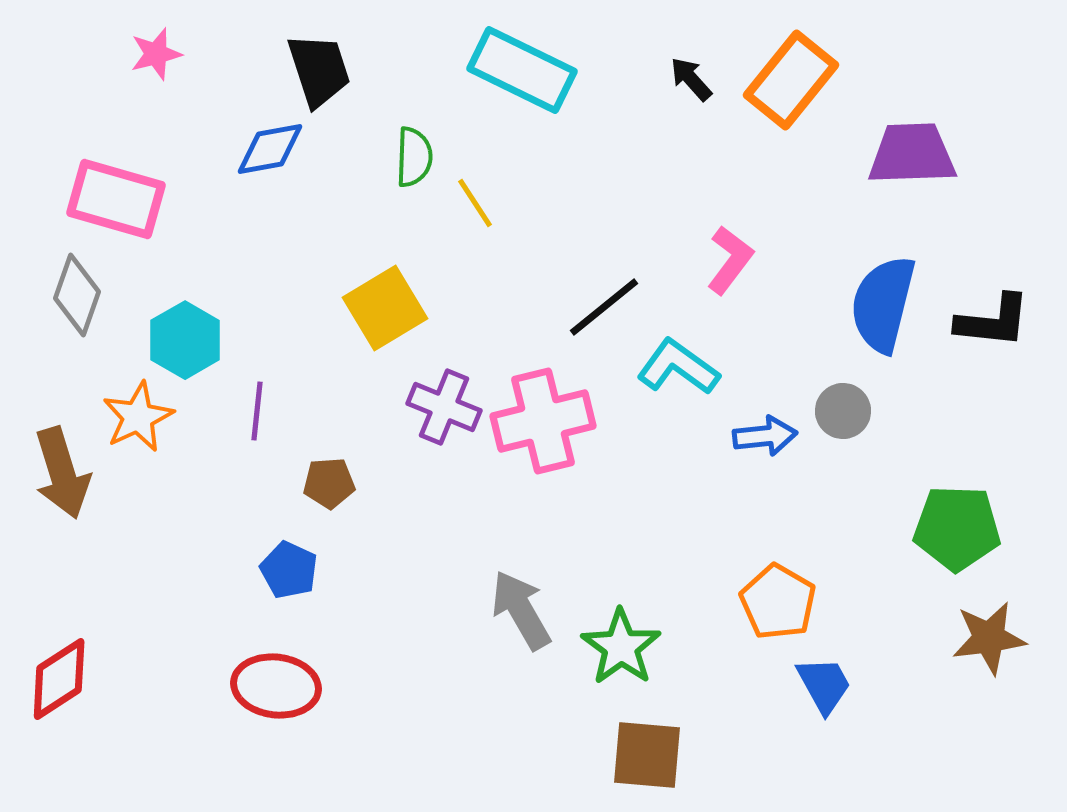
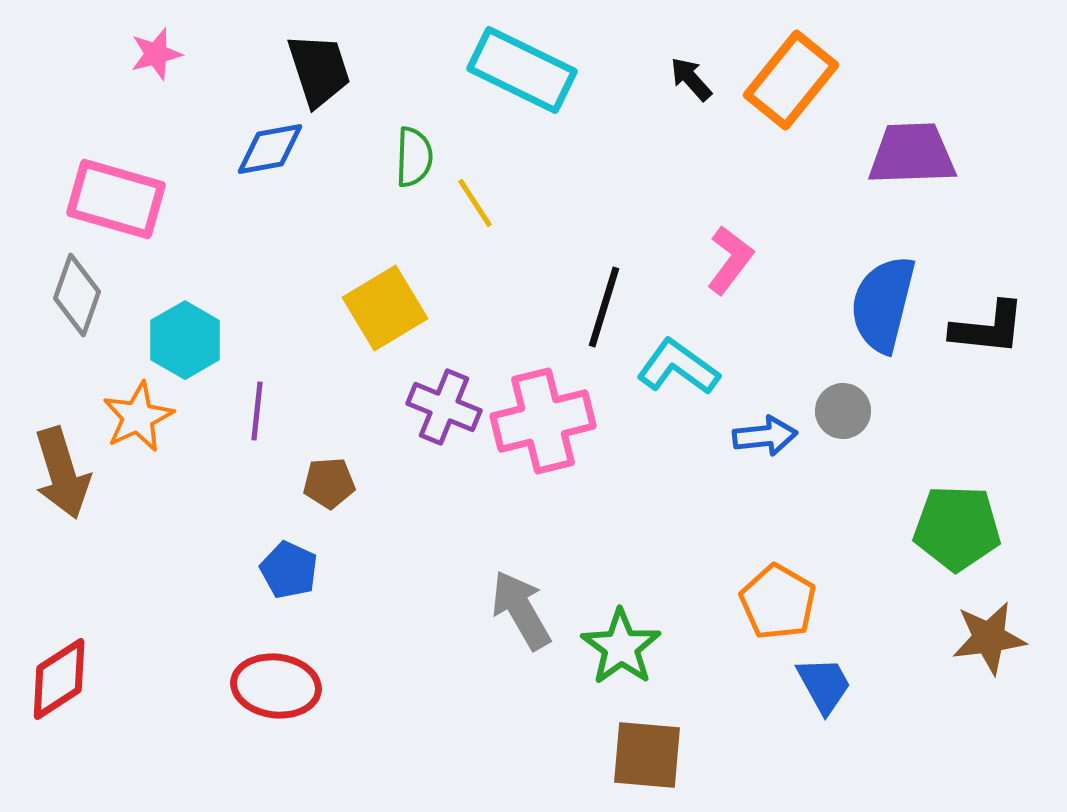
black line: rotated 34 degrees counterclockwise
black L-shape: moved 5 px left, 7 px down
